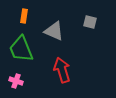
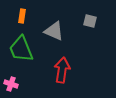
orange rectangle: moved 2 px left
gray square: moved 1 px up
red arrow: rotated 25 degrees clockwise
pink cross: moved 5 px left, 3 px down
